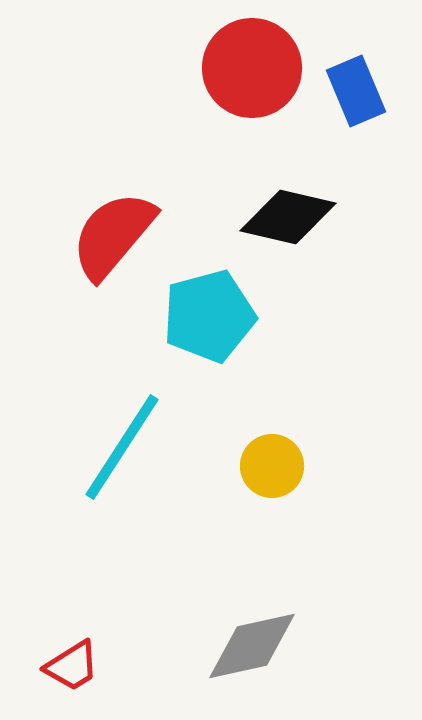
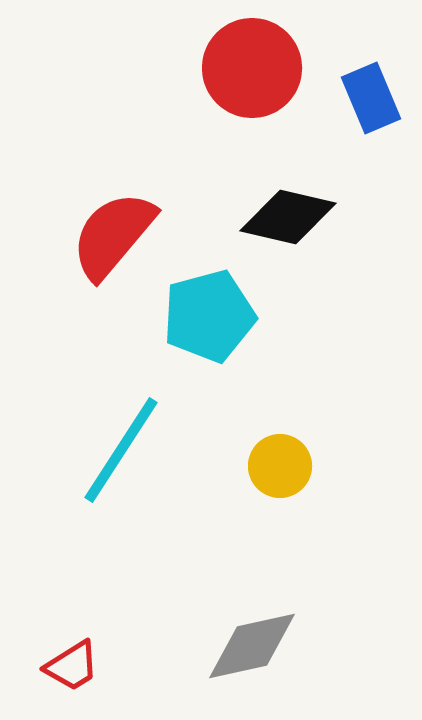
blue rectangle: moved 15 px right, 7 px down
cyan line: moved 1 px left, 3 px down
yellow circle: moved 8 px right
